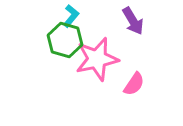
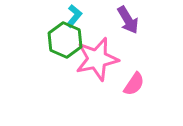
cyan L-shape: moved 3 px right
purple arrow: moved 5 px left, 1 px up
green hexagon: rotated 8 degrees clockwise
